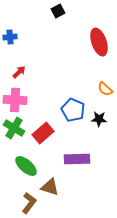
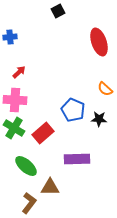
brown triangle: rotated 18 degrees counterclockwise
